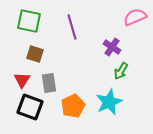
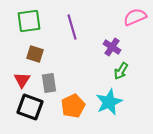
green square: rotated 20 degrees counterclockwise
